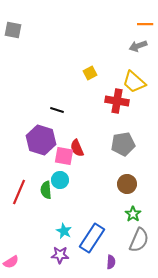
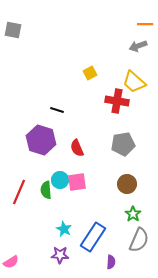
pink square: moved 13 px right, 26 px down; rotated 18 degrees counterclockwise
cyan star: moved 2 px up
blue rectangle: moved 1 px right, 1 px up
